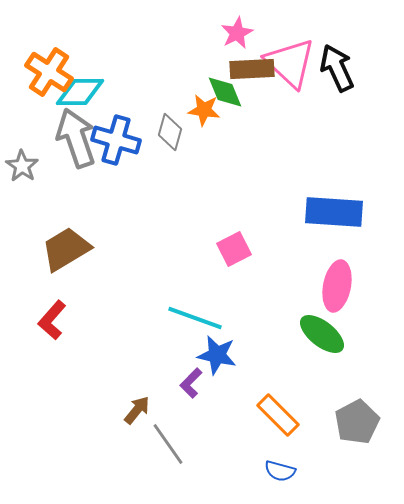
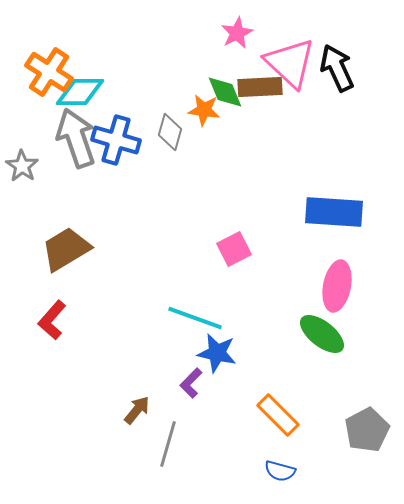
brown rectangle: moved 8 px right, 18 px down
blue star: moved 2 px up
gray pentagon: moved 10 px right, 8 px down
gray line: rotated 51 degrees clockwise
